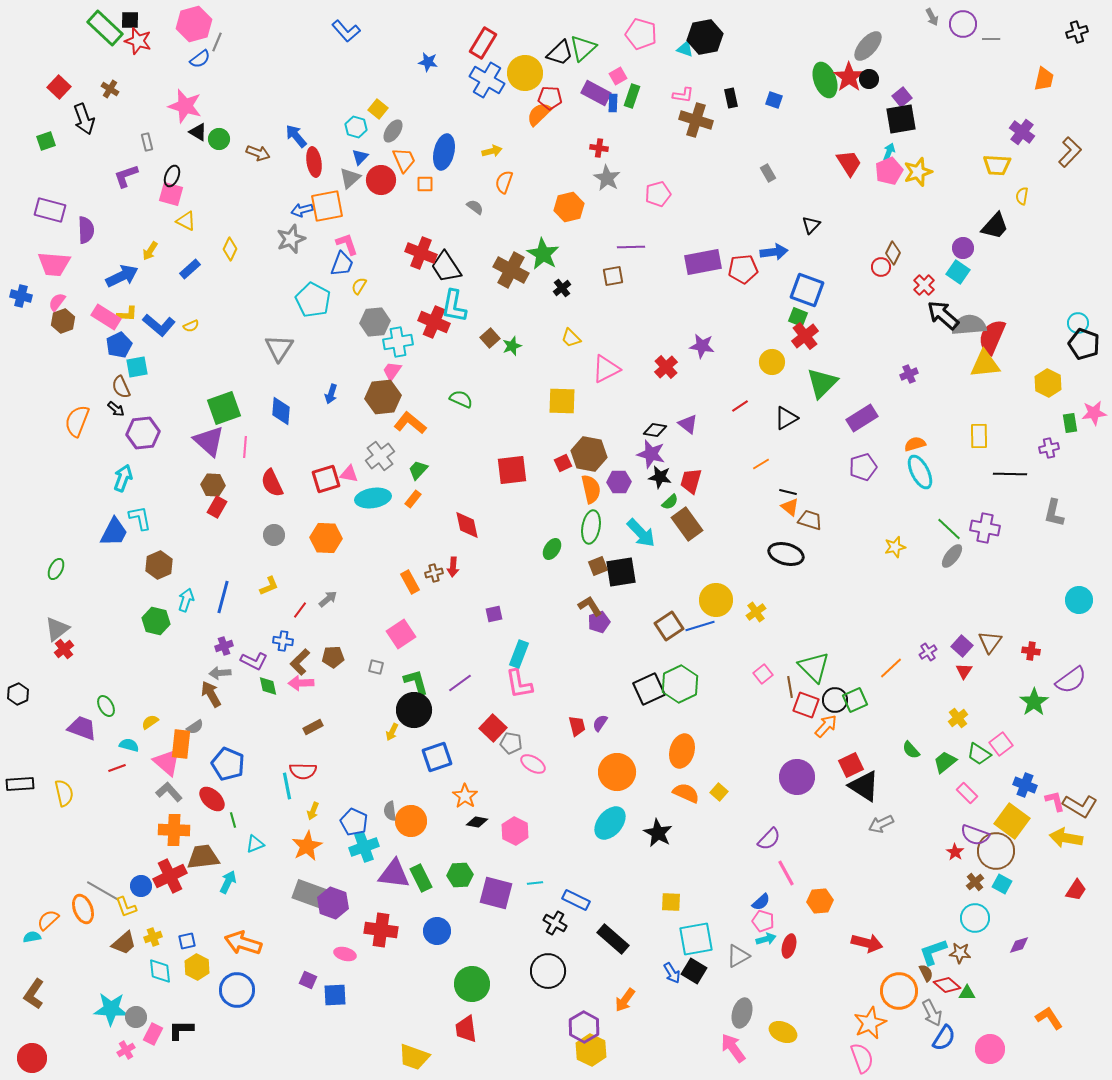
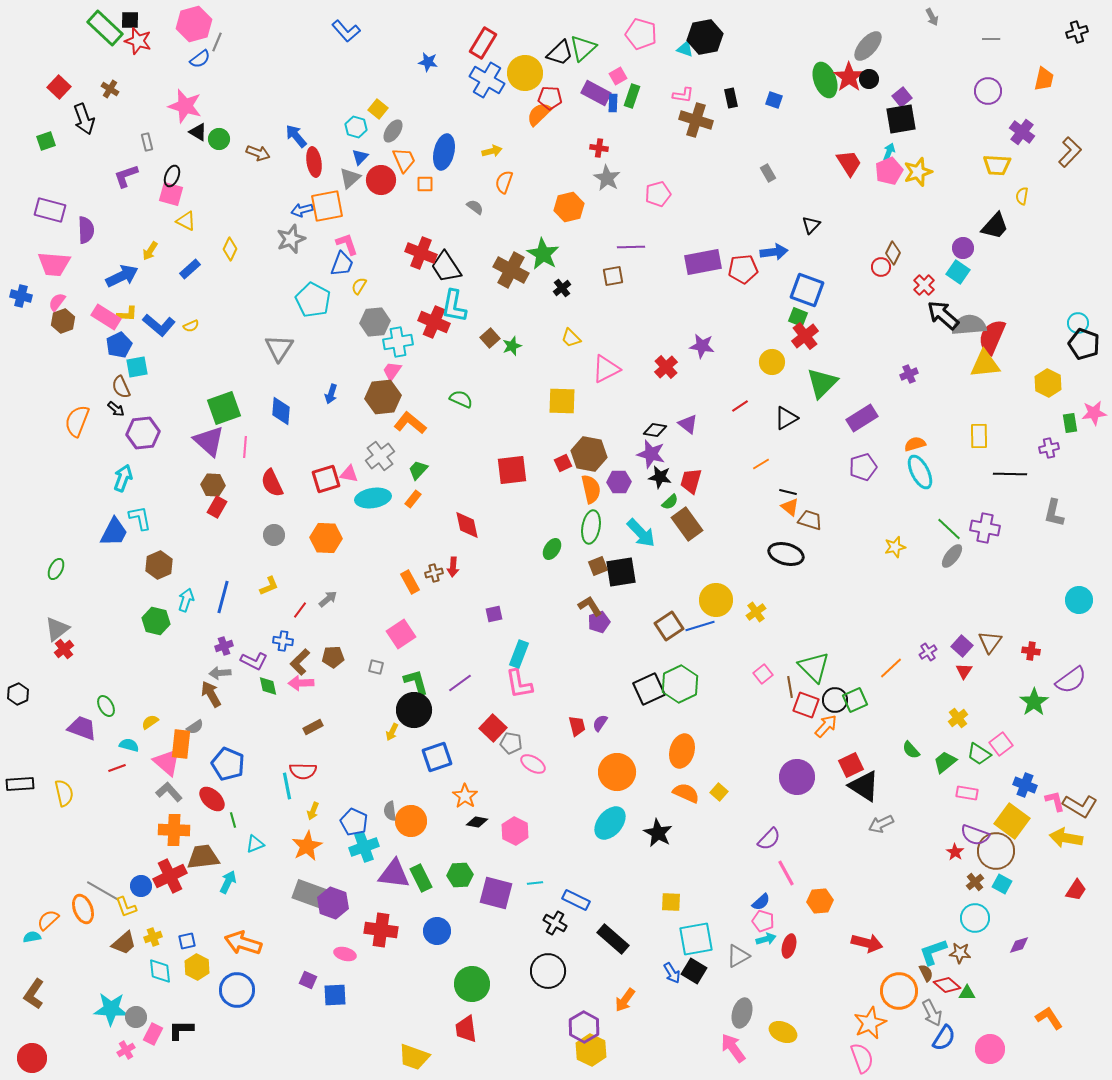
purple circle at (963, 24): moved 25 px right, 67 px down
pink rectangle at (967, 793): rotated 35 degrees counterclockwise
